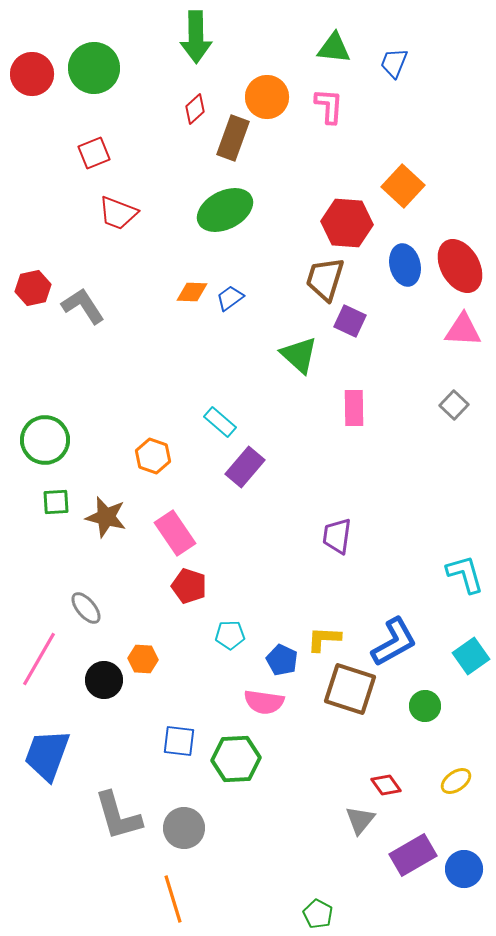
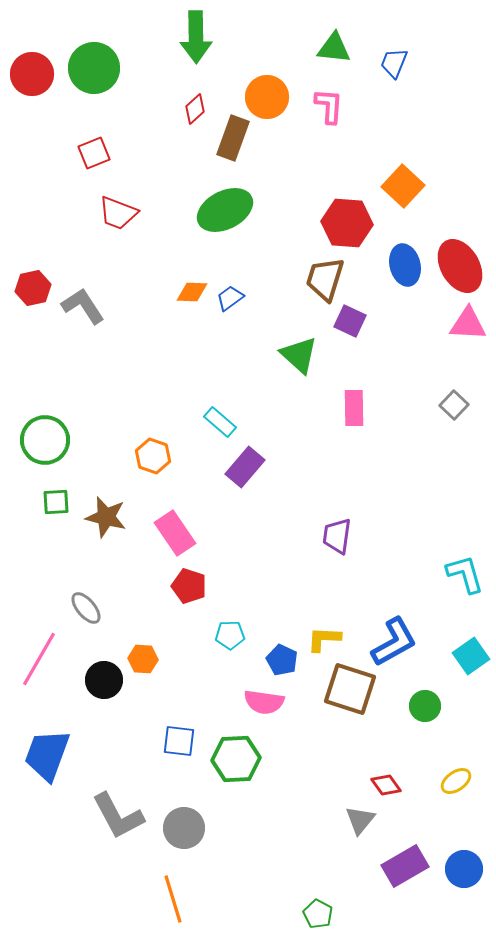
pink triangle at (463, 330): moved 5 px right, 6 px up
gray L-shape at (118, 816): rotated 12 degrees counterclockwise
purple rectangle at (413, 855): moved 8 px left, 11 px down
